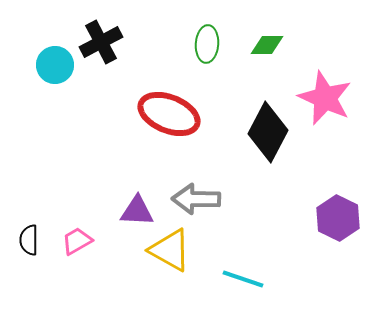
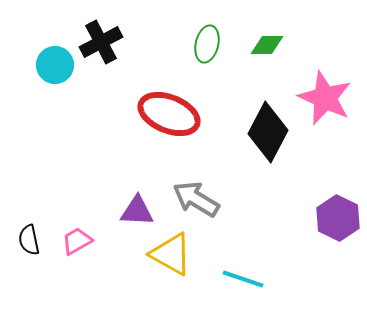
green ellipse: rotated 9 degrees clockwise
gray arrow: rotated 30 degrees clockwise
black semicircle: rotated 12 degrees counterclockwise
yellow triangle: moved 1 px right, 4 px down
